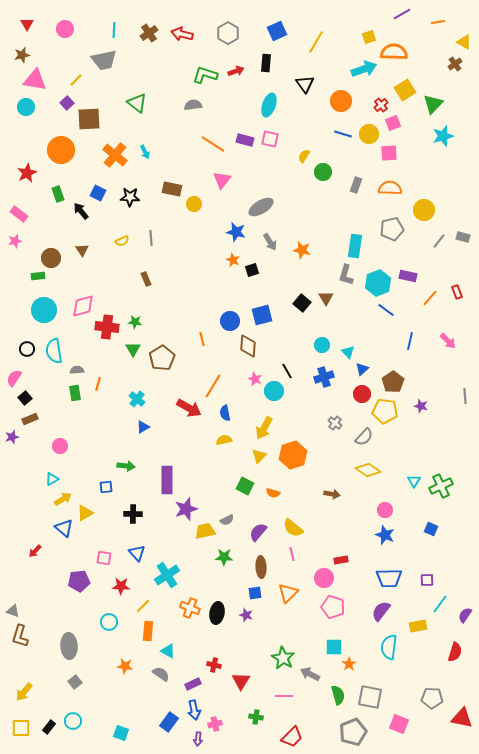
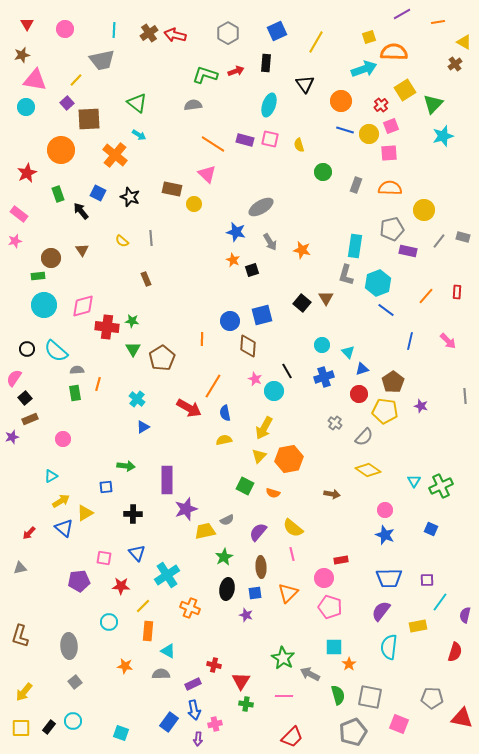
red arrow at (182, 34): moved 7 px left, 1 px down
gray trapezoid at (104, 60): moved 2 px left
pink square at (393, 123): moved 2 px left, 3 px down
blue line at (343, 134): moved 2 px right, 4 px up
cyan arrow at (145, 152): moved 6 px left, 17 px up; rotated 32 degrees counterclockwise
yellow semicircle at (304, 156): moved 5 px left, 11 px up; rotated 48 degrees counterclockwise
pink triangle at (222, 180): moved 15 px left, 6 px up; rotated 24 degrees counterclockwise
black star at (130, 197): rotated 18 degrees clockwise
yellow semicircle at (122, 241): rotated 64 degrees clockwise
purple rectangle at (408, 276): moved 25 px up
red rectangle at (457, 292): rotated 24 degrees clockwise
orange line at (430, 298): moved 4 px left, 2 px up
cyan circle at (44, 310): moved 5 px up
green star at (135, 322): moved 3 px left, 1 px up
orange line at (202, 339): rotated 16 degrees clockwise
cyan semicircle at (54, 351): moved 2 px right; rotated 40 degrees counterclockwise
blue triangle at (362, 369): rotated 24 degrees clockwise
red circle at (362, 394): moved 3 px left
pink circle at (60, 446): moved 3 px right, 7 px up
orange hexagon at (293, 455): moved 4 px left, 4 px down; rotated 8 degrees clockwise
cyan triangle at (52, 479): moved 1 px left, 3 px up
yellow arrow at (63, 499): moved 2 px left, 2 px down
red arrow at (35, 551): moved 6 px left, 18 px up
green star at (224, 557): rotated 30 degrees counterclockwise
cyan line at (440, 604): moved 2 px up
pink pentagon at (333, 607): moved 3 px left
gray triangle at (13, 611): moved 7 px right, 43 px up; rotated 32 degrees counterclockwise
black ellipse at (217, 613): moved 10 px right, 24 px up
purple semicircle at (465, 615): rotated 21 degrees counterclockwise
gray semicircle at (161, 674): rotated 36 degrees counterclockwise
green cross at (256, 717): moved 10 px left, 13 px up
